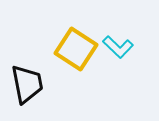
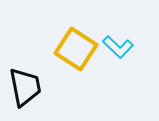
black trapezoid: moved 2 px left, 3 px down
